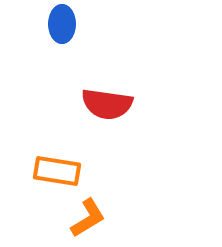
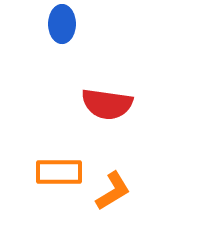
orange rectangle: moved 2 px right, 1 px down; rotated 9 degrees counterclockwise
orange L-shape: moved 25 px right, 27 px up
